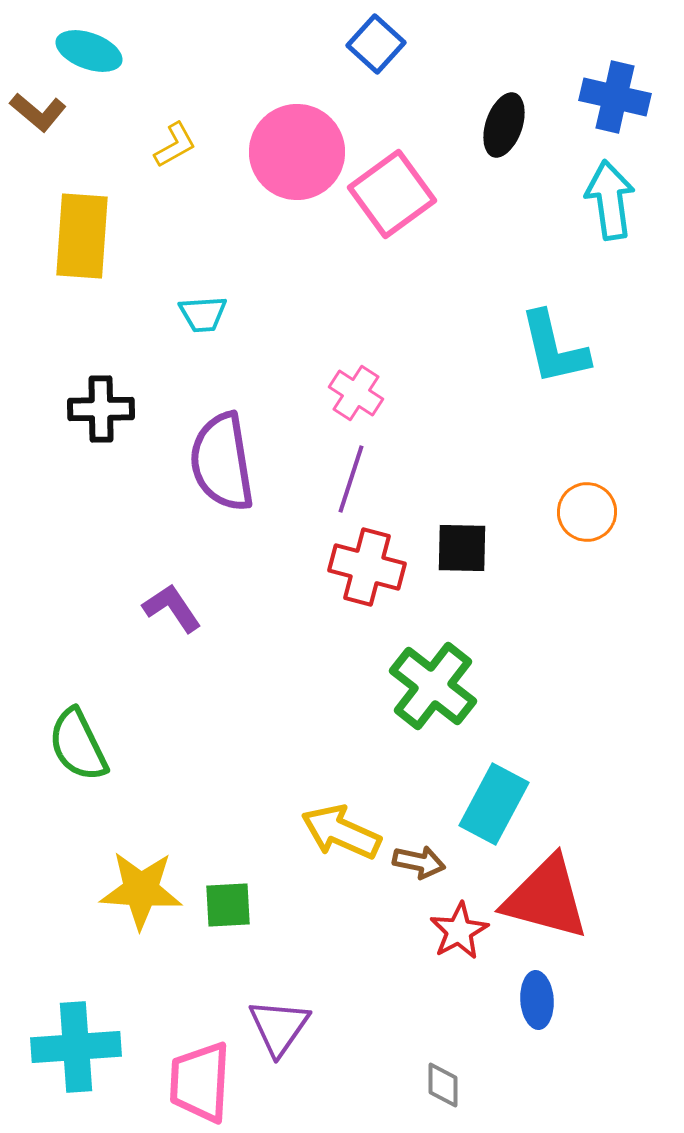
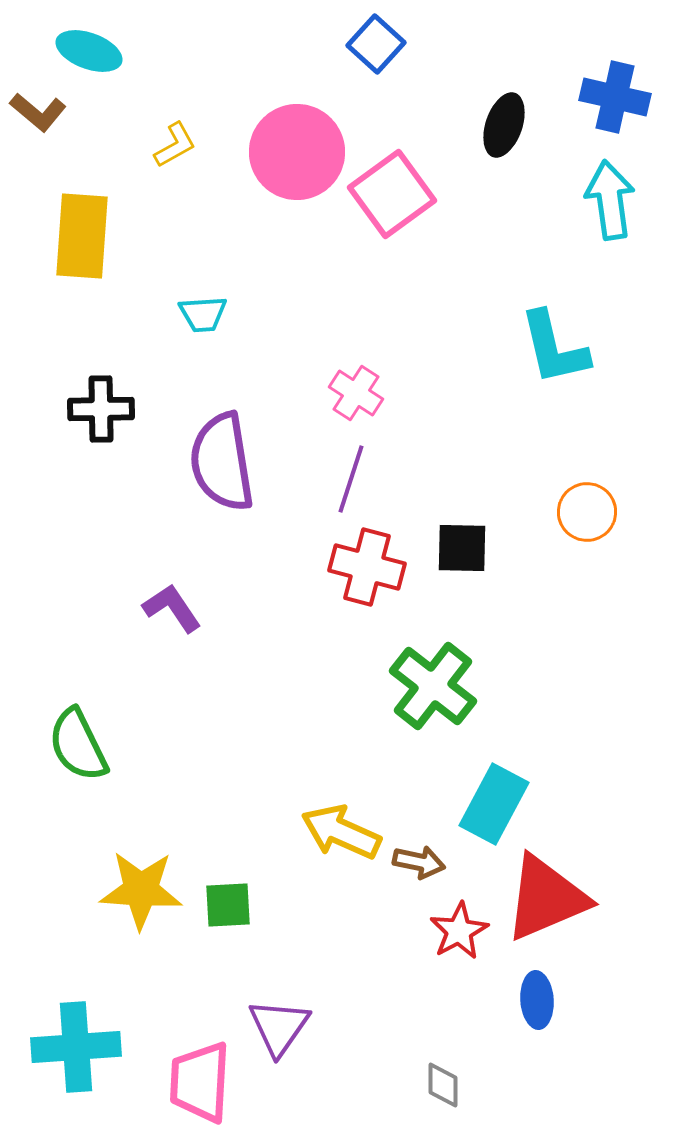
red triangle: rotated 38 degrees counterclockwise
